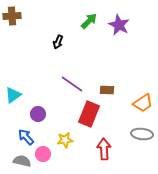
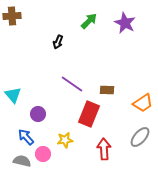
purple star: moved 6 px right, 2 px up
cyan triangle: rotated 36 degrees counterclockwise
gray ellipse: moved 2 px left, 3 px down; rotated 55 degrees counterclockwise
